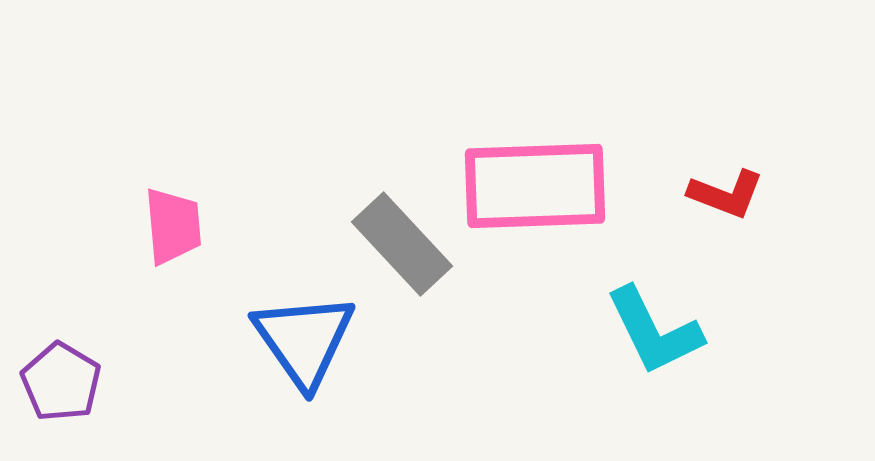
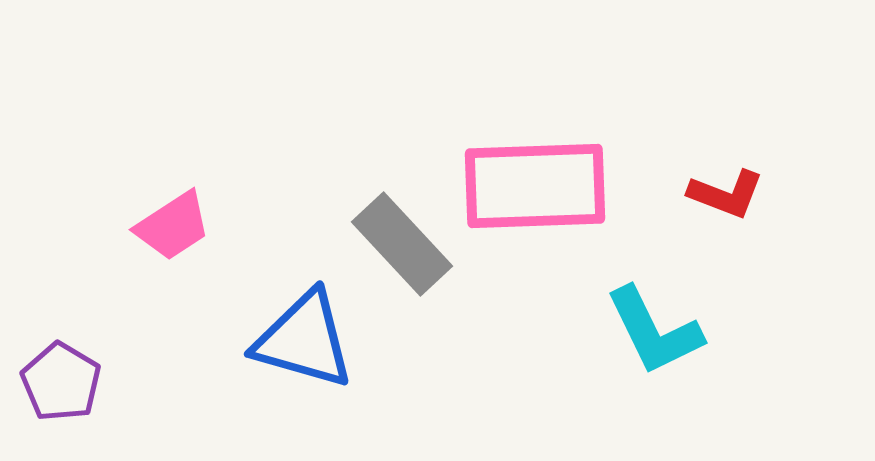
pink trapezoid: rotated 62 degrees clockwise
blue triangle: rotated 39 degrees counterclockwise
